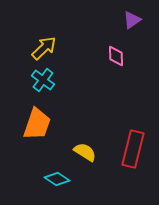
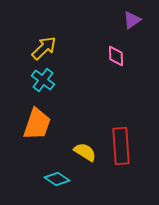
red rectangle: moved 12 px left, 3 px up; rotated 18 degrees counterclockwise
